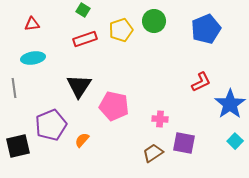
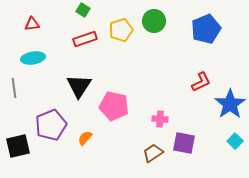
orange semicircle: moved 3 px right, 2 px up
